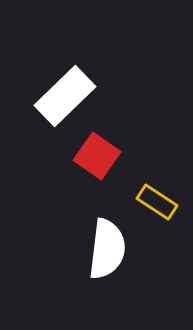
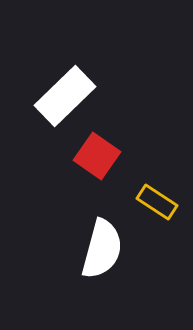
white semicircle: moved 5 px left; rotated 8 degrees clockwise
